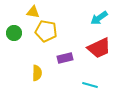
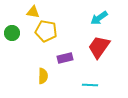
green circle: moved 2 px left
red trapezoid: moved 1 px up; rotated 150 degrees clockwise
yellow semicircle: moved 6 px right, 3 px down
cyan line: rotated 14 degrees counterclockwise
